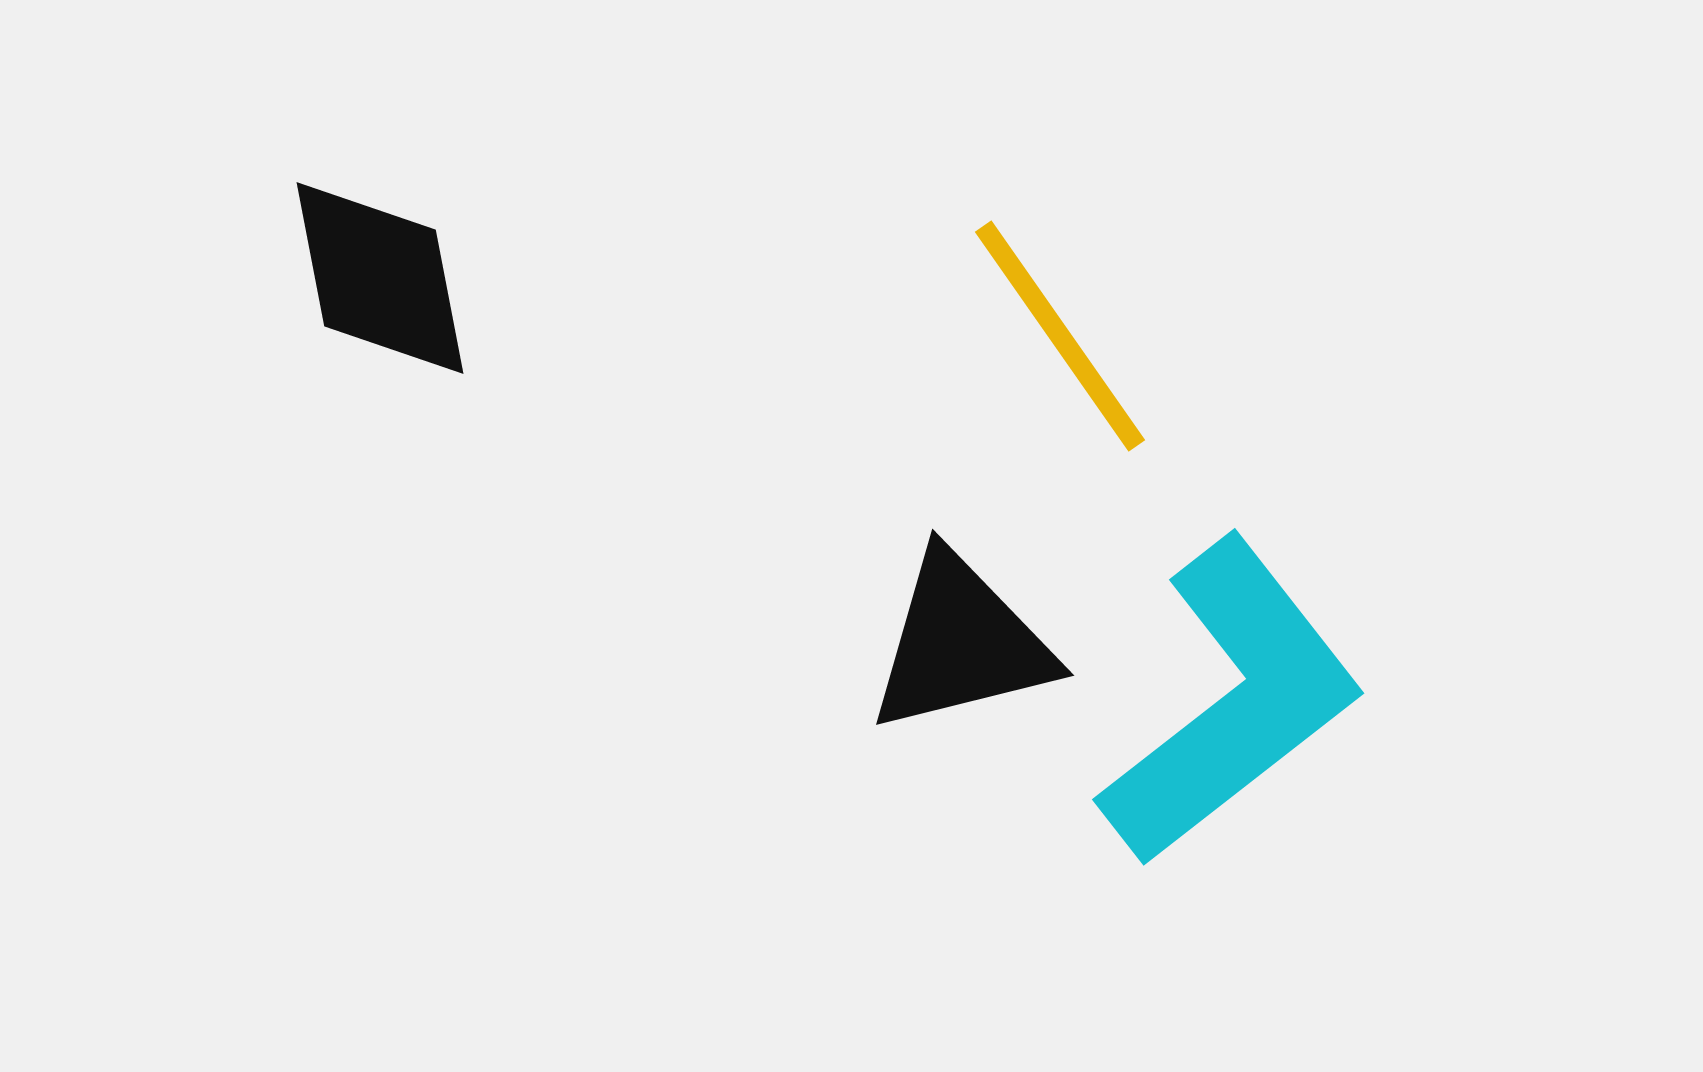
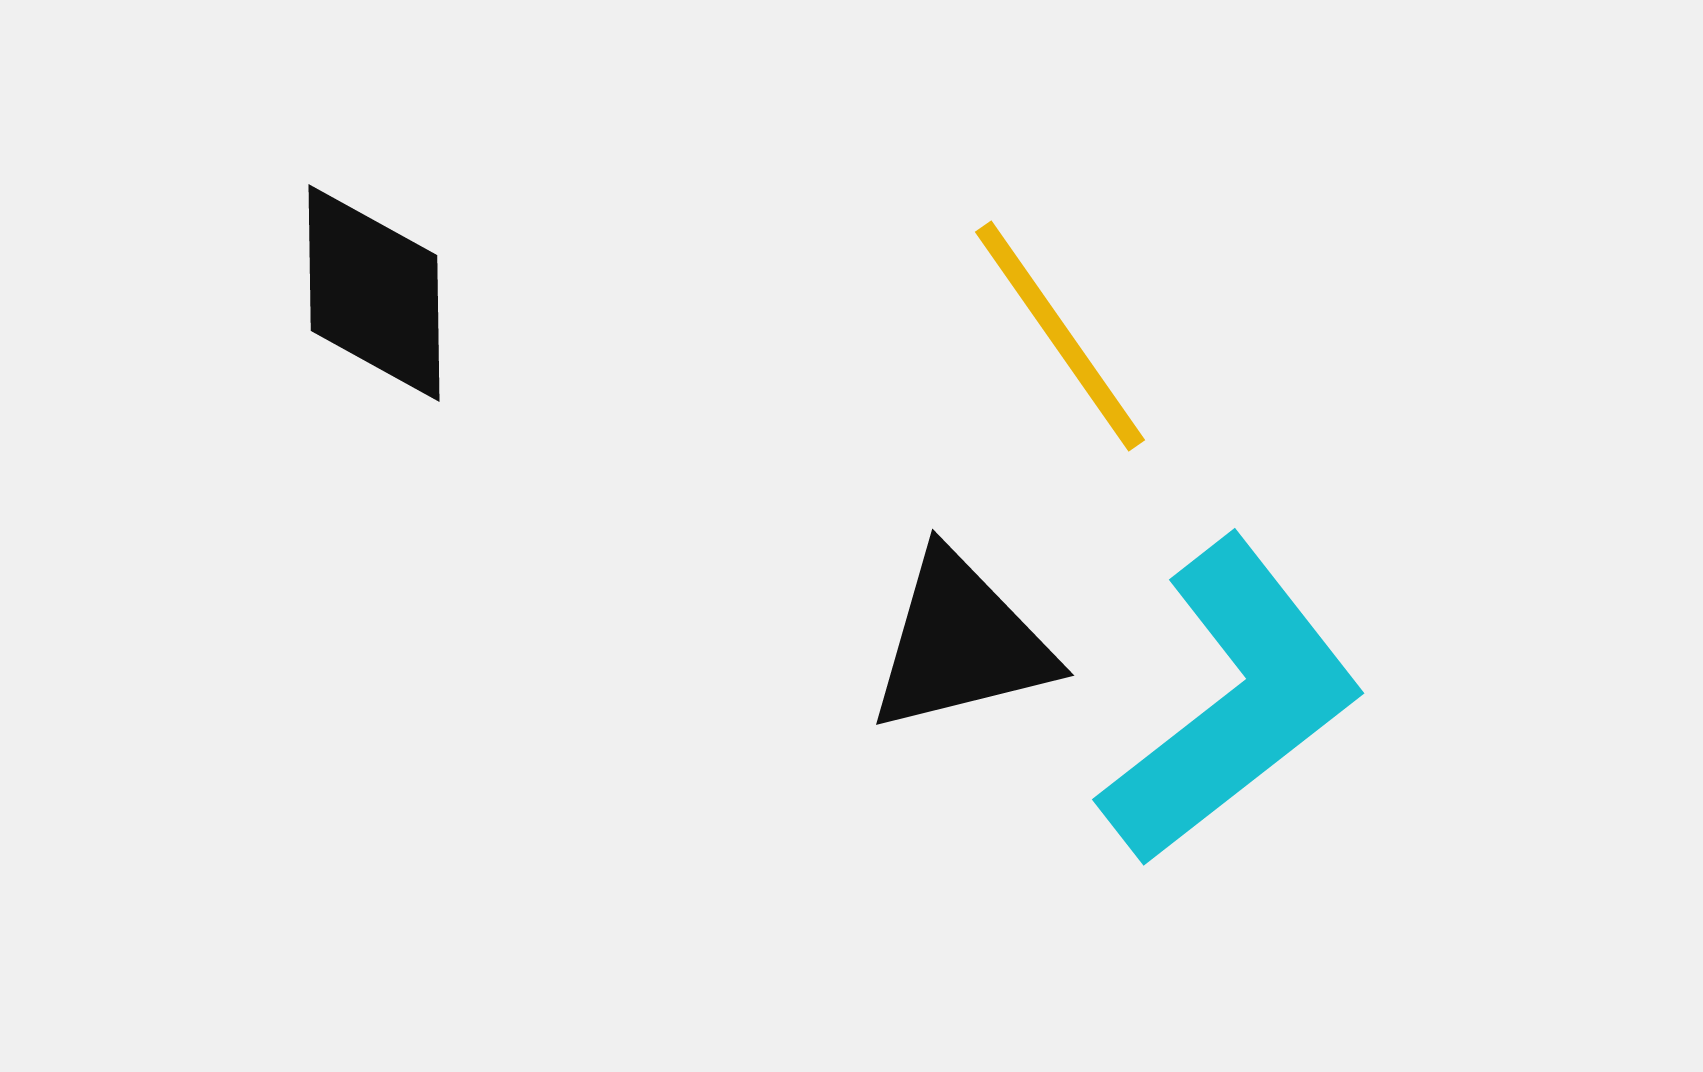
black diamond: moved 6 px left, 15 px down; rotated 10 degrees clockwise
